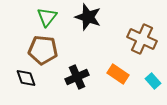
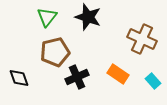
brown pentagon: moved 12 px right, 2 px down; rotated 20 degrees counterclockwise
black diamond: moved 7 px left
